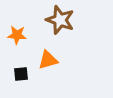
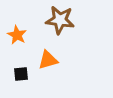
brown star: rotated 12 degrees counterclockwise
orange star: rotated 24 degrees clockwise
